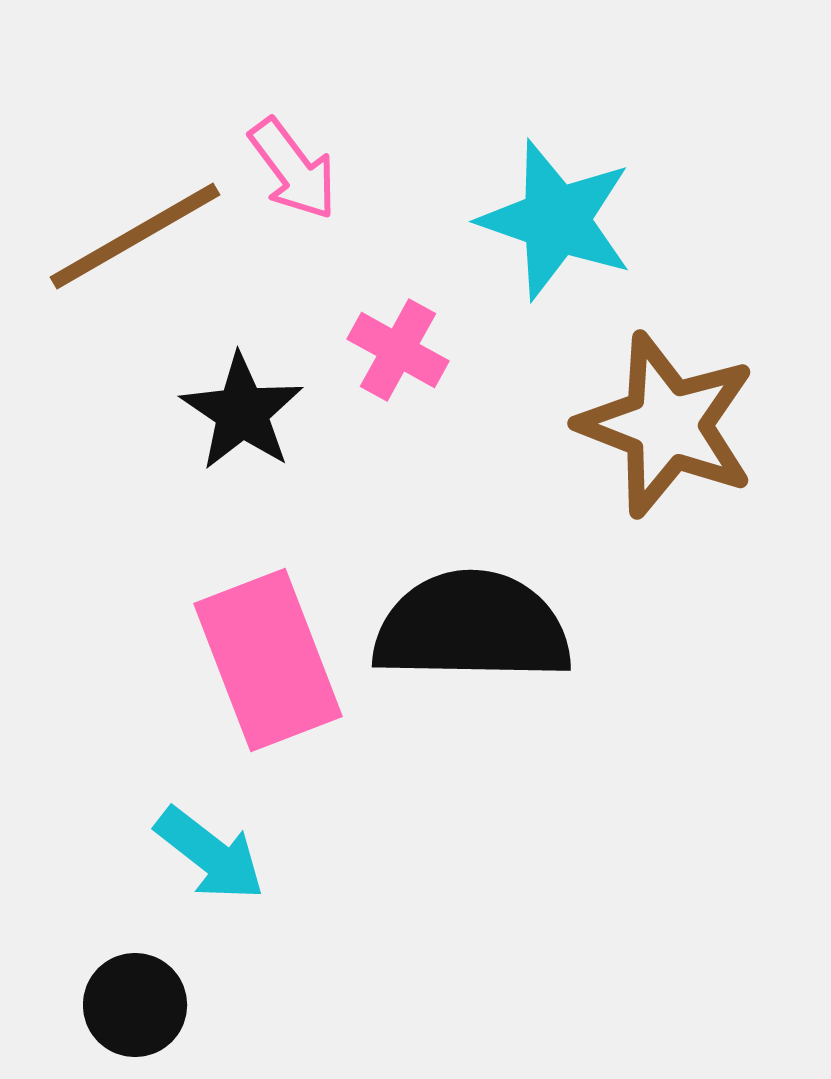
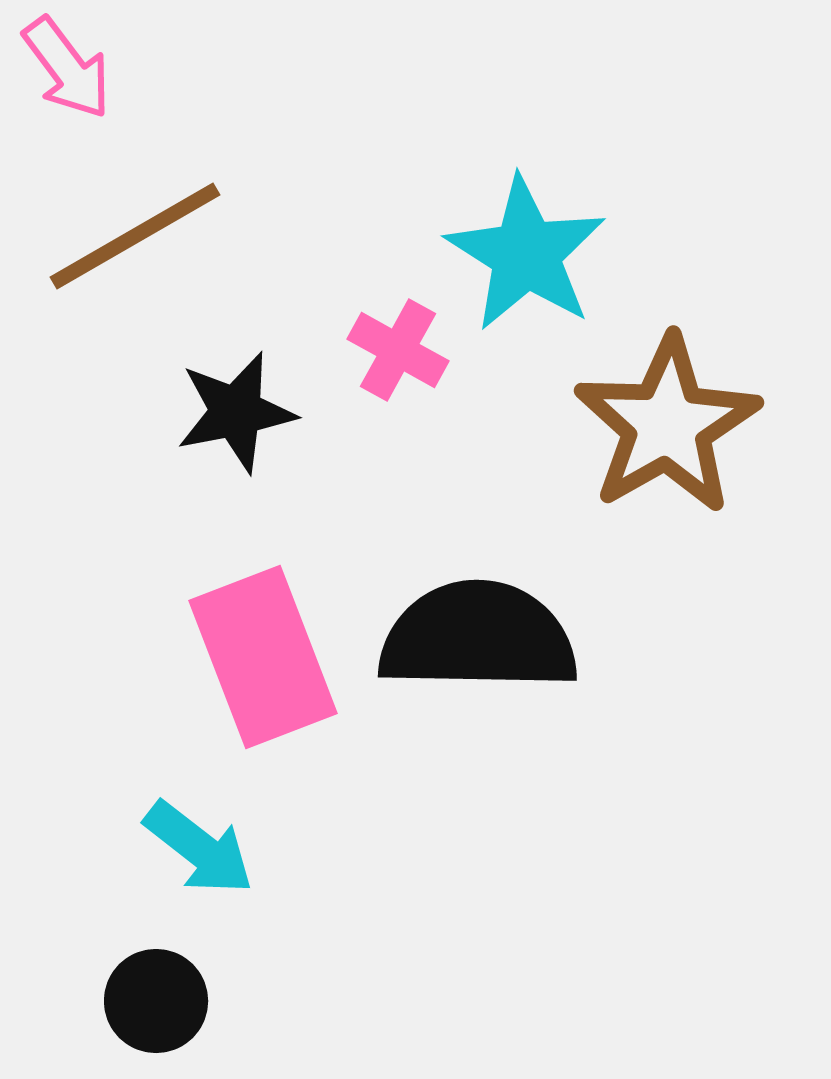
pink arrow: moved 226 px left, 101 px up
cyan star: moved 30 px left, 34 px down; rotated 13 degrees clockwise
black star: moved 6 px left; rotated 27 degrees clockwise
brown star: rotated 21 degrees clockwise
black semicircle: moved 6 px right, 10 px down
pink rectangle: moved 5 px left, 3 px up
cyan arrow: moved 11 px left, 6 px up
black circle: moved 21 px right, 4 px up
